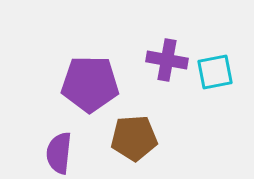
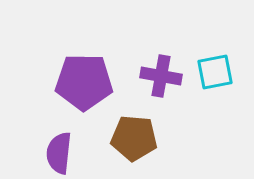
purple cross: moved 6 px left, 16 px down
purple pentagon: moved 6 px left, 2 px up
brown pentagon: rotated 9 degrees clockwise
